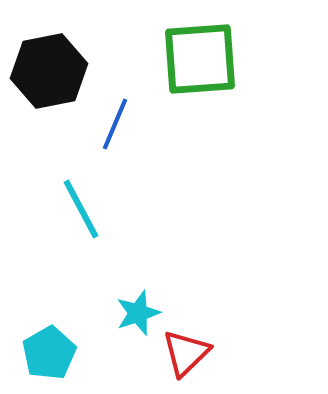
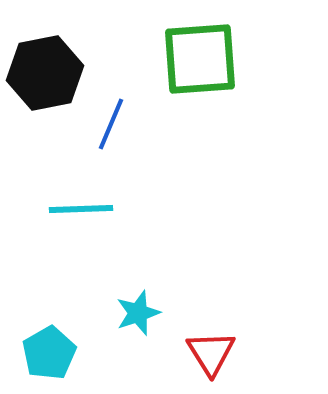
black hexagon: moved 4 px left, 2 px down
blue line: moved 4 px left
cyan line: rotated 64 degrees counterclockwise
red triangle: moved 25 px right; rotated 18 degrees counterclockwise
